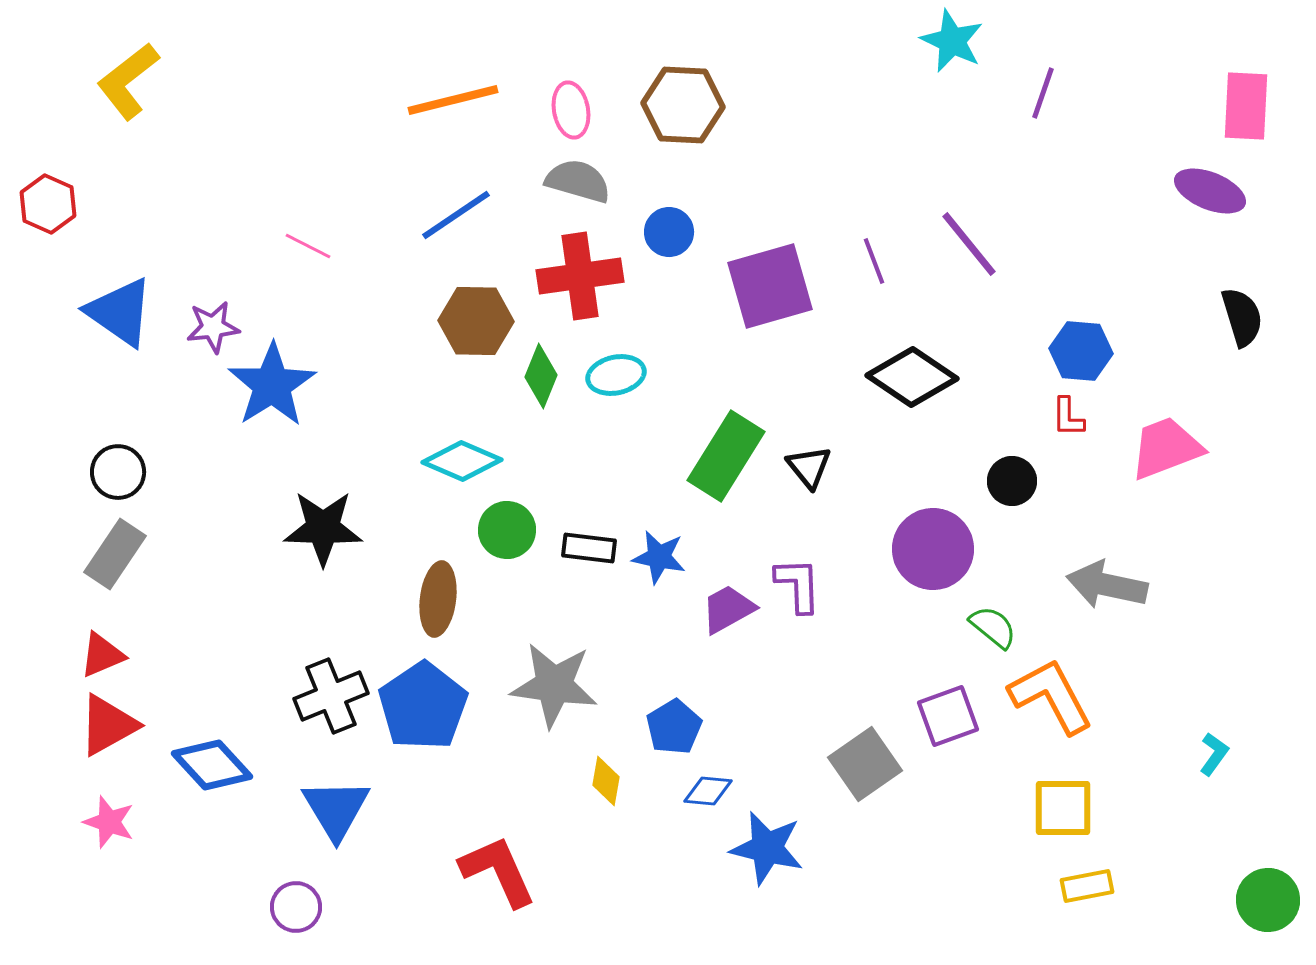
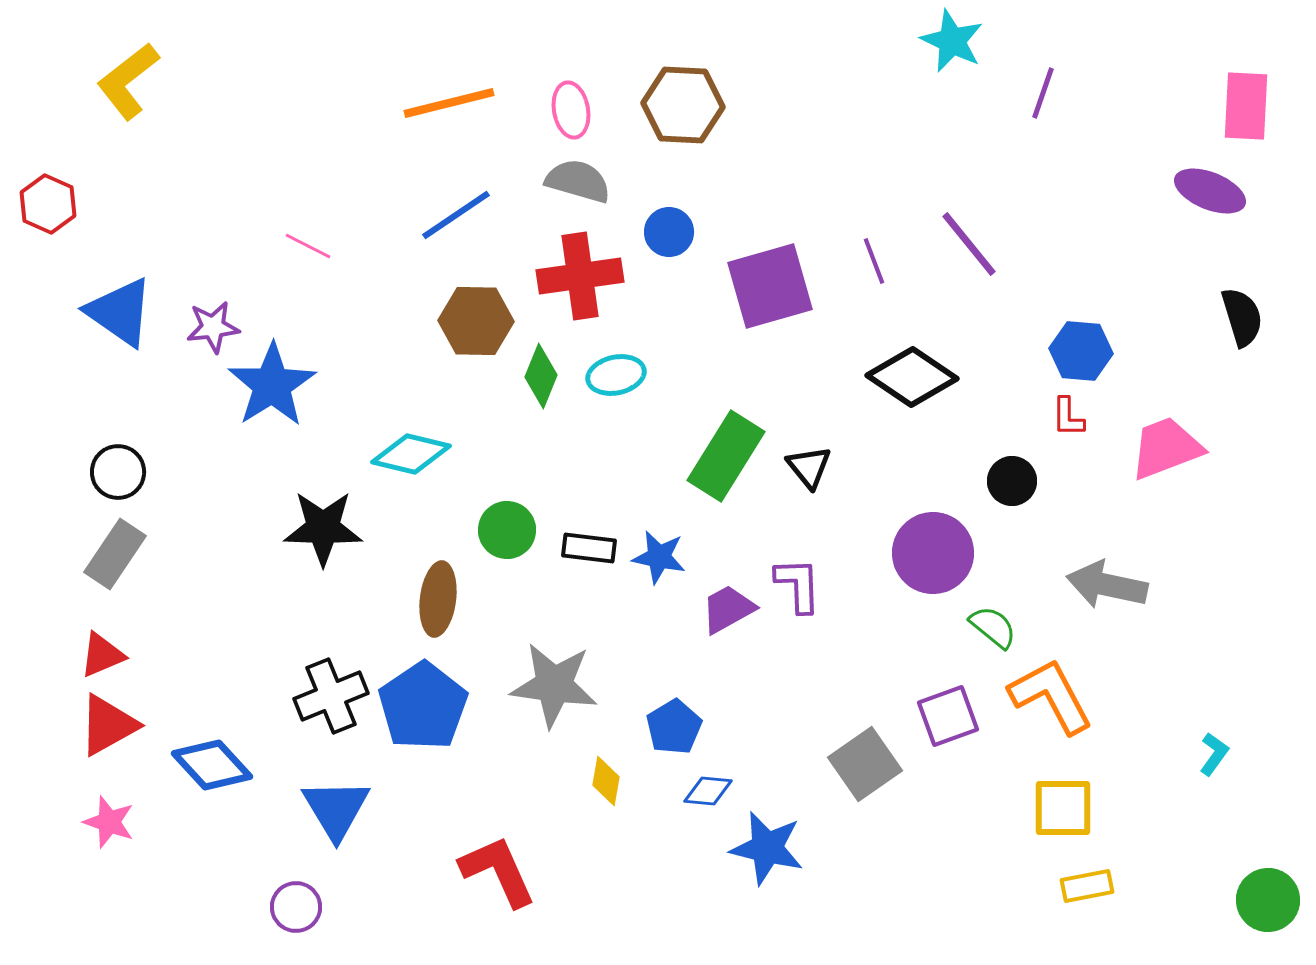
orange line at (453, 100): moved 4 px left, 3 px down
cyan diamond at (462, 461): moved 51 px left, 7 px up; rotated 10 degrees counterclockwise
purple circle at (933, 549): moved 4 px down
